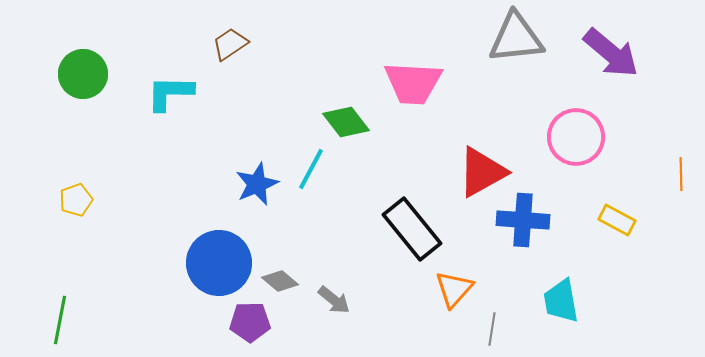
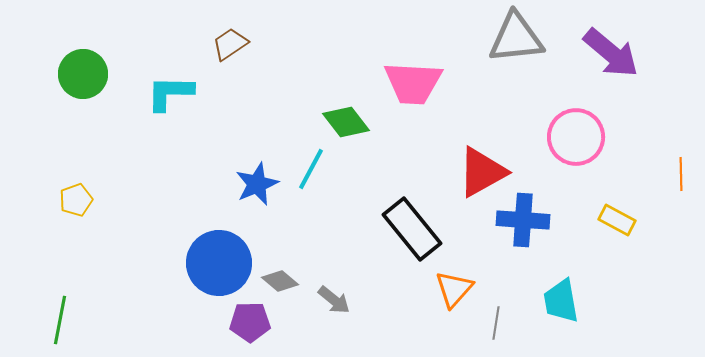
gray line: moved 4 px right, 6 px up
